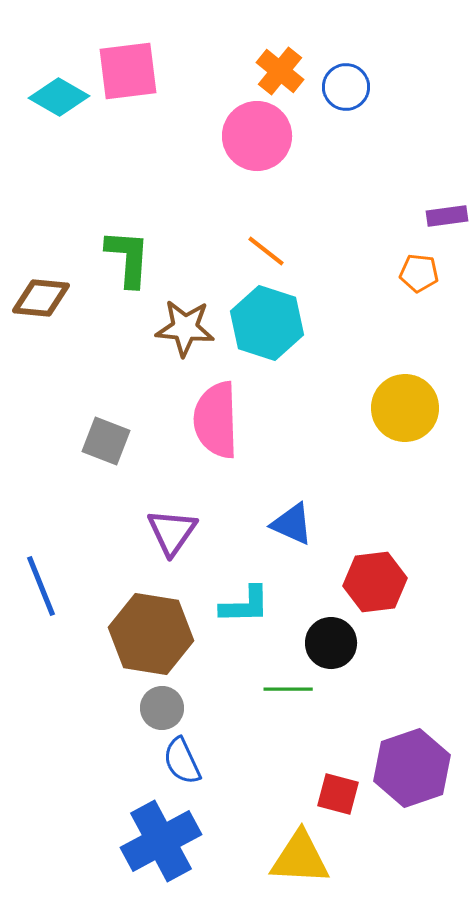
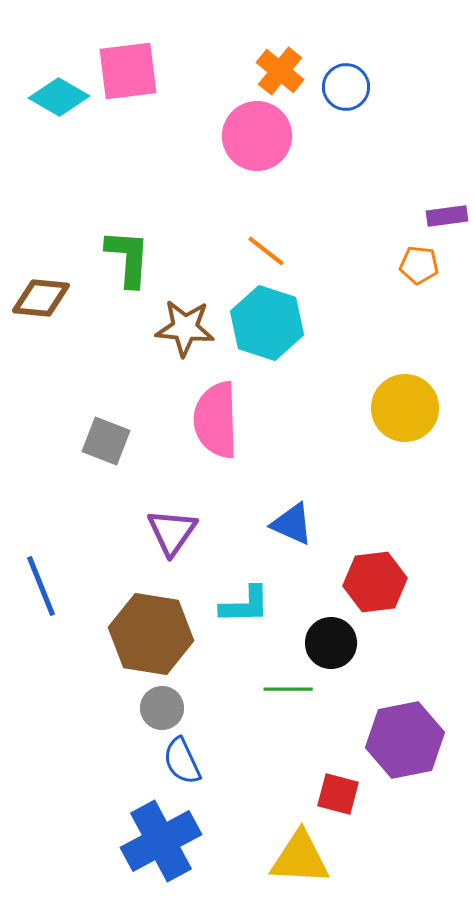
orange pentagon: moved 8 px up
purple hexagon: moved 7 px left, 28 px up; rotated 8 degrees clockwise
